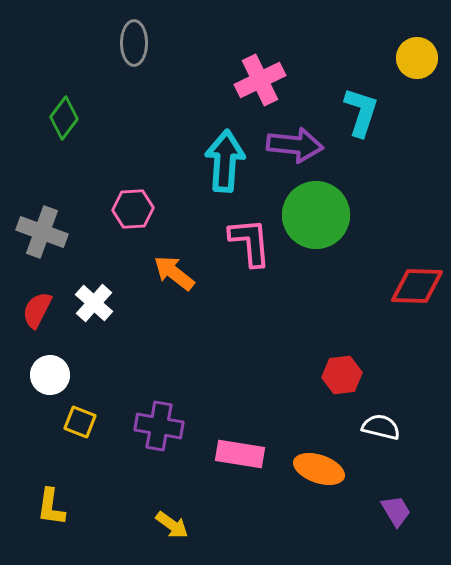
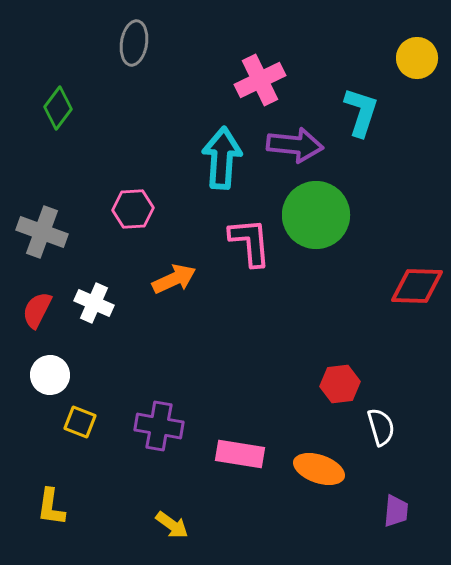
gray ellipse: rotated 9 degrees clockwise
green diamond: moved 6 px left, 10 px up
cyan arrow: moved 3 px left, 3 px up
orange arrow: moved 6 px down; rotated 117 degrees clockwise
white cross: rotated 18 degrees counterclockwise
red hexagon: moved 2 px left, 9 px down
white semicircle: rotated 60 degrees clockwise
purple trapezoid: rotated 36 degrees clockwise
